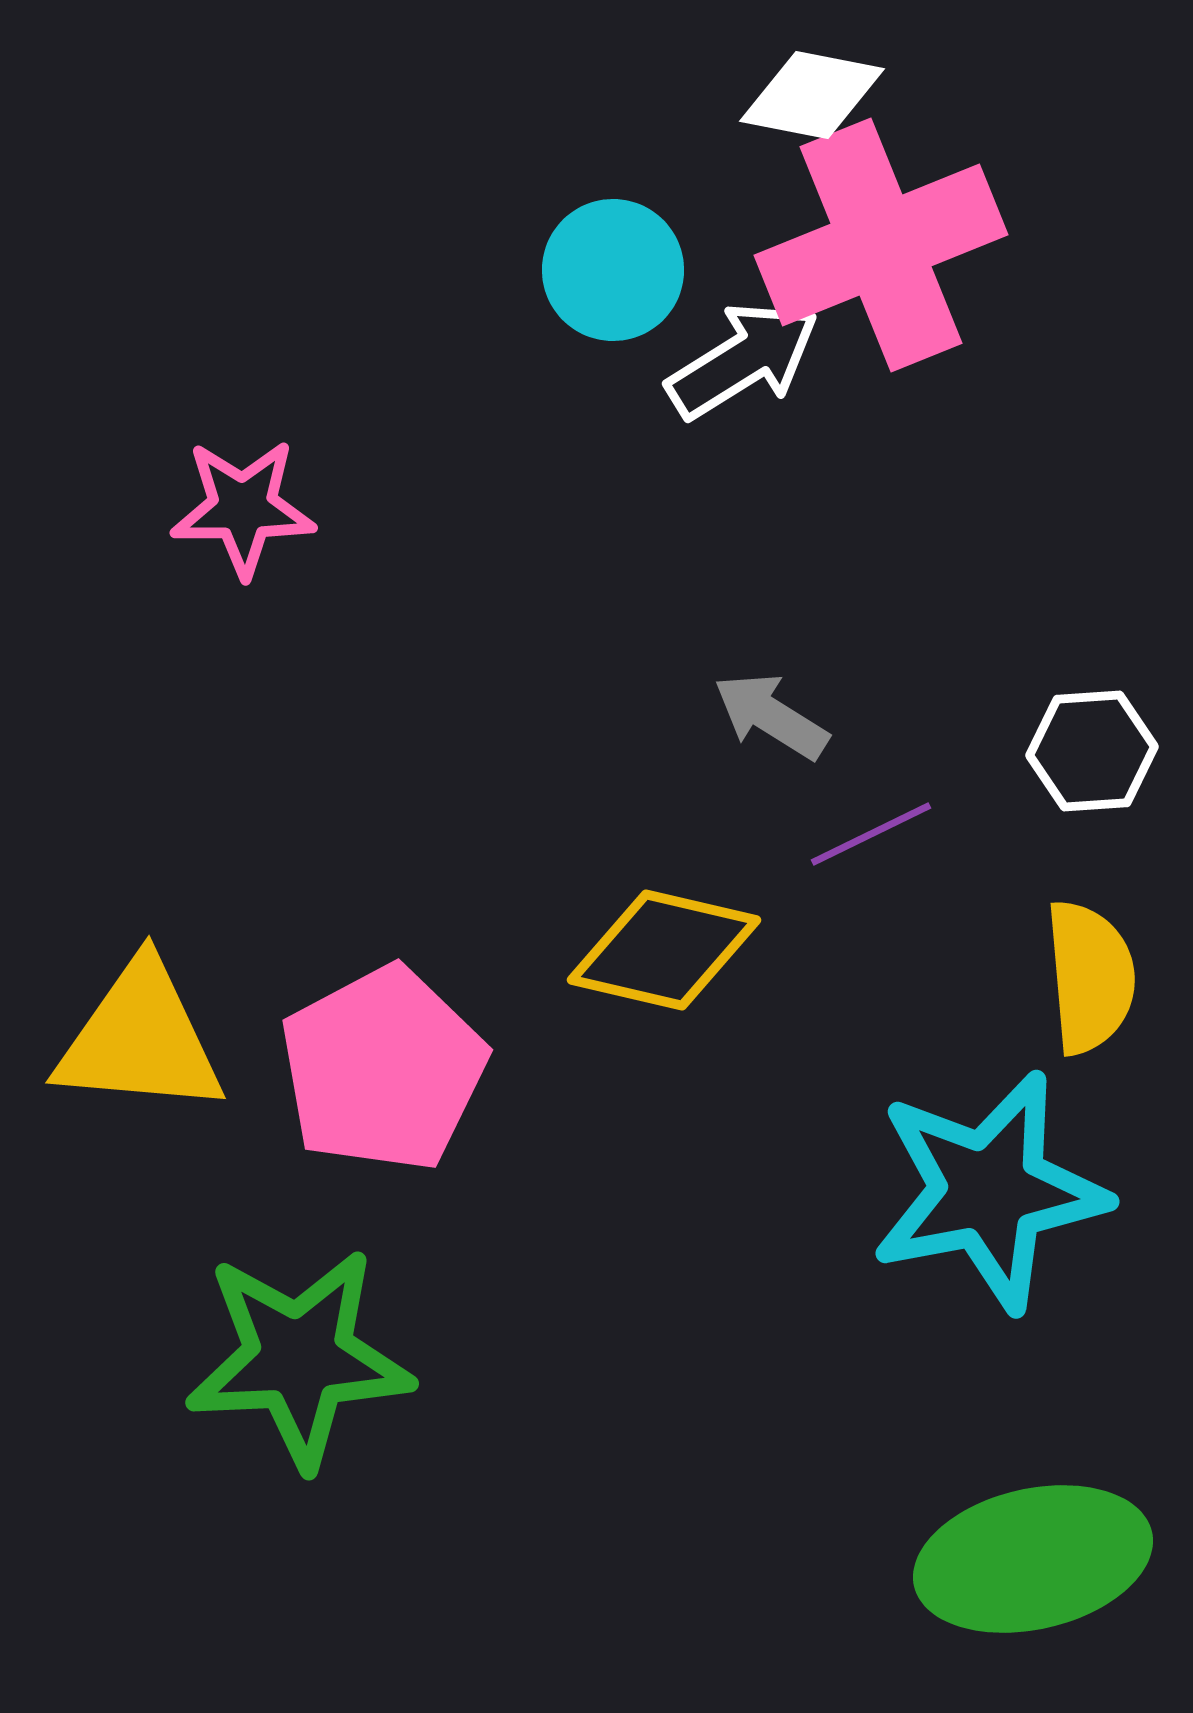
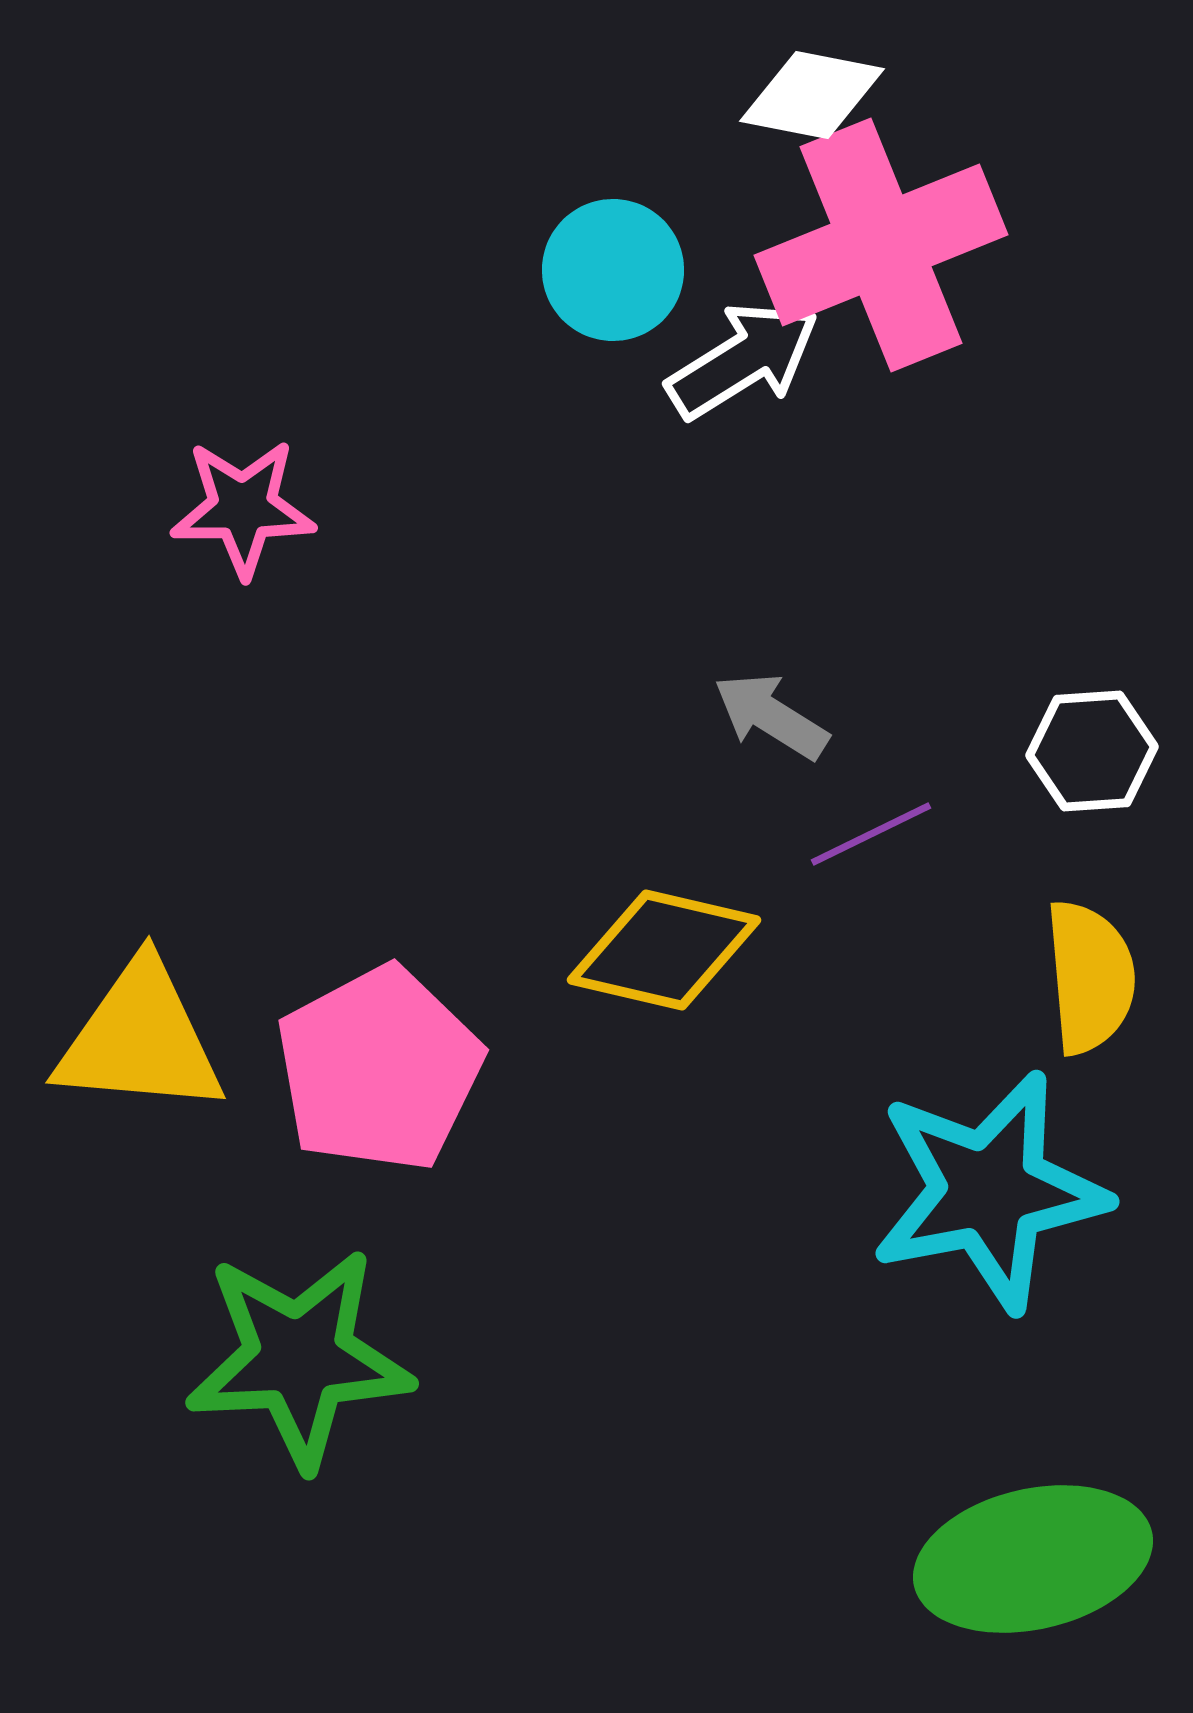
pink pentagon: moved 4 px left
